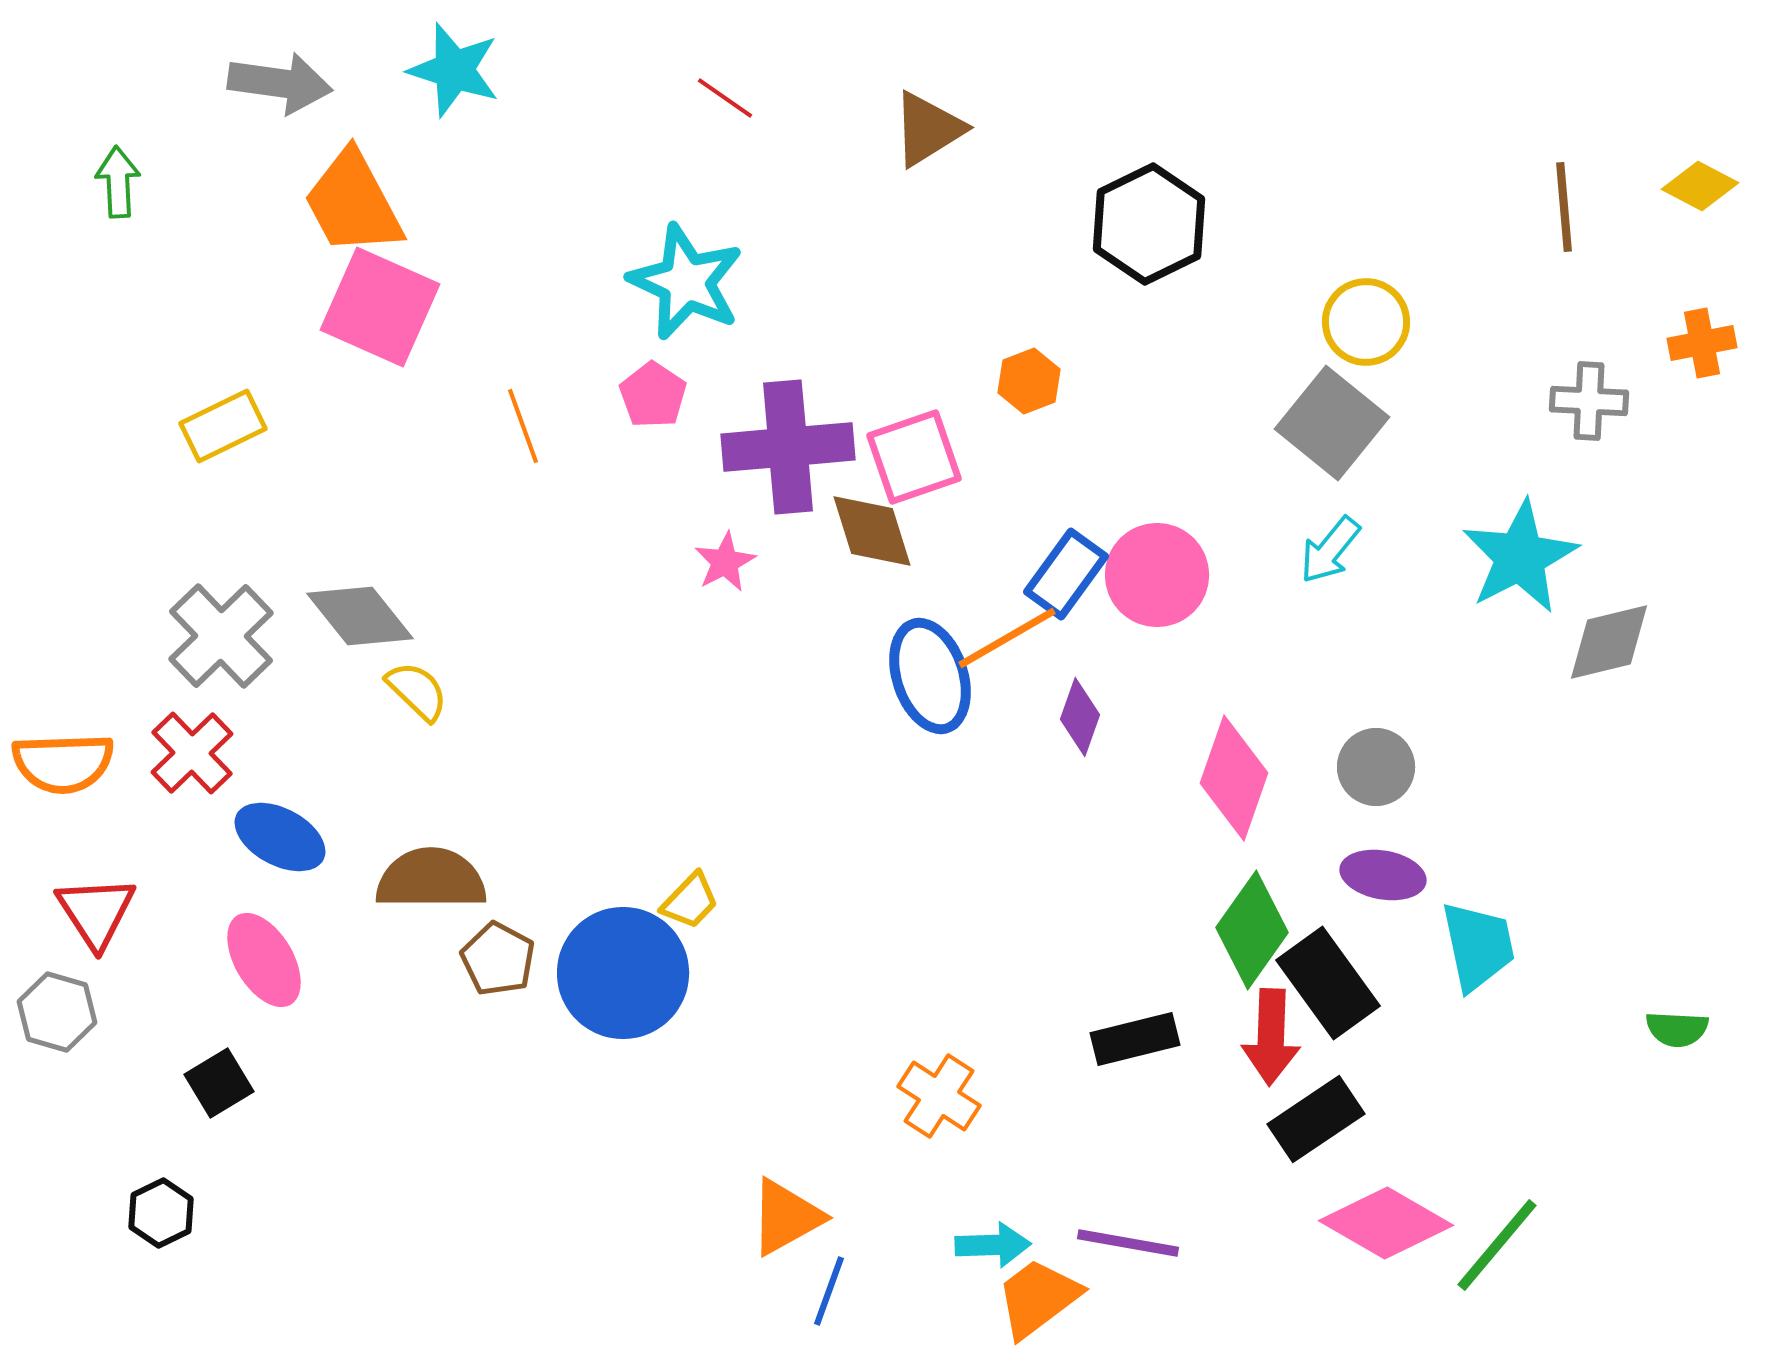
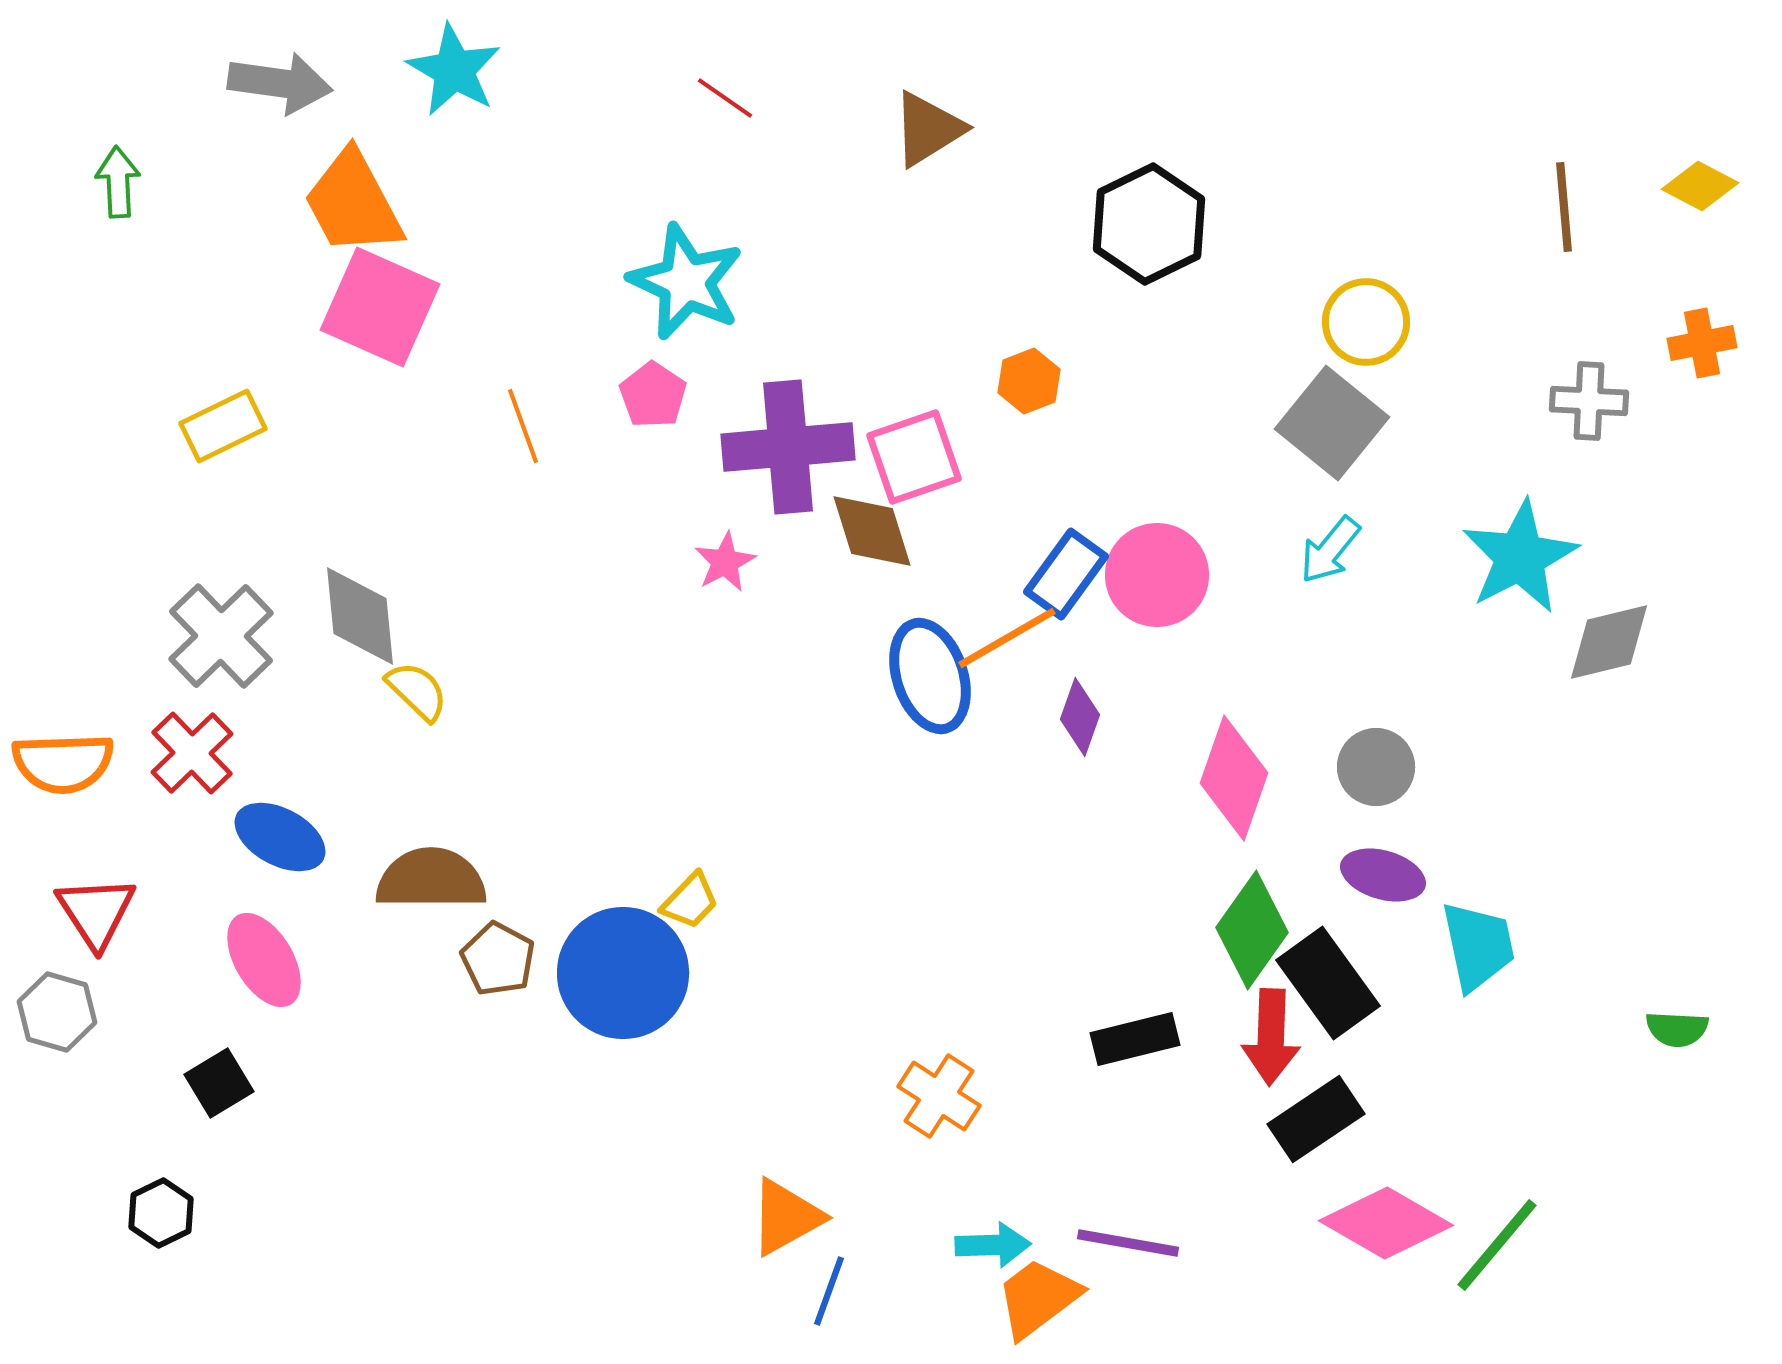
cyan star at (454, 70): rotated 12 degrees clockwise
gray diamond at (360, 616): rotated 33 degrees clockwise
purple ellipse at (1383, 875): rotated 6 degrees clockwise
